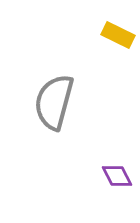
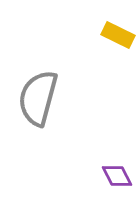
gray semicircle: moved 16 px left, 4 px up
